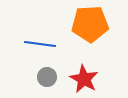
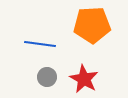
orange pentagon: moved 2 px right, 1 px down
